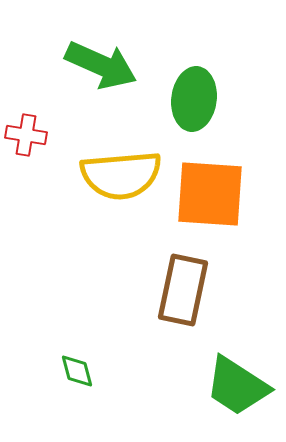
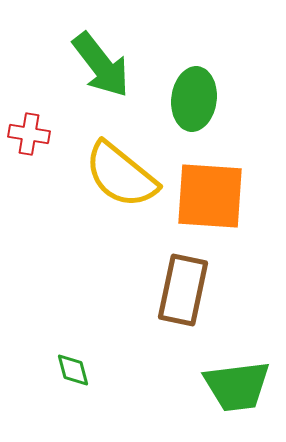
green arrow: rotated 28 degrees clockwise
red cross: moved 3 px right, 1 px up
yellow semicircle: rotated 44 degrees clockwise
orange square: moved 2 px down
green diamond: moved 4 px left, 1 px up
green trapezoid: rotated 40 degrees counterclockwise
